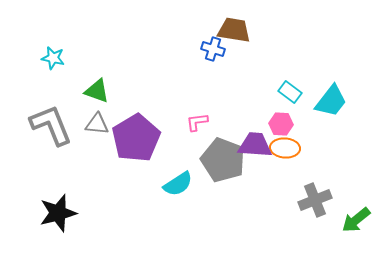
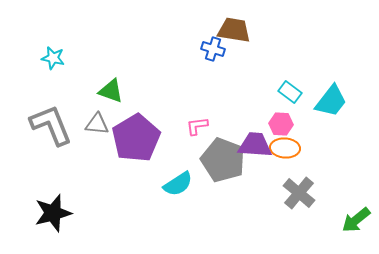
green triangle: moved 14 px right
pink L-shape: moved 4 px down
gray cross: moved 16 px left, 7 px up; rotated 28 degrees counterclockwise
black star: moved 5 px left
